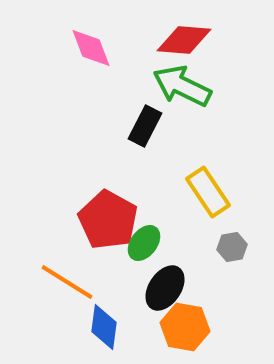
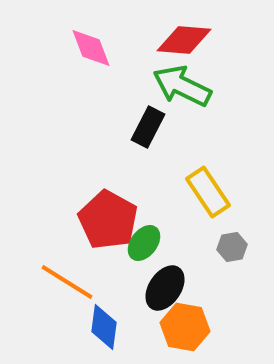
black rectangle: moved 3 px right, 1 px down
